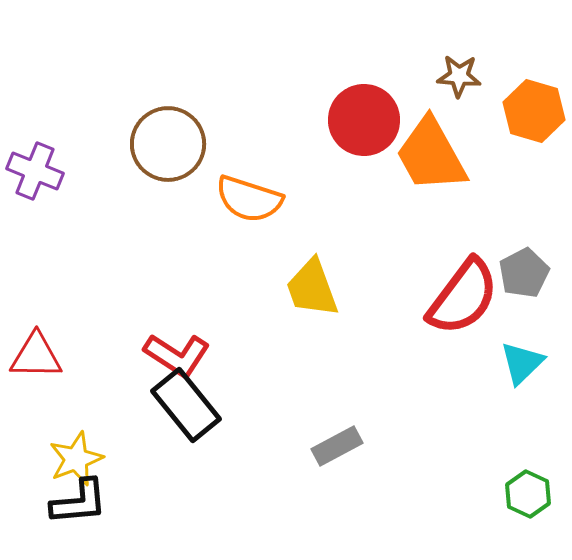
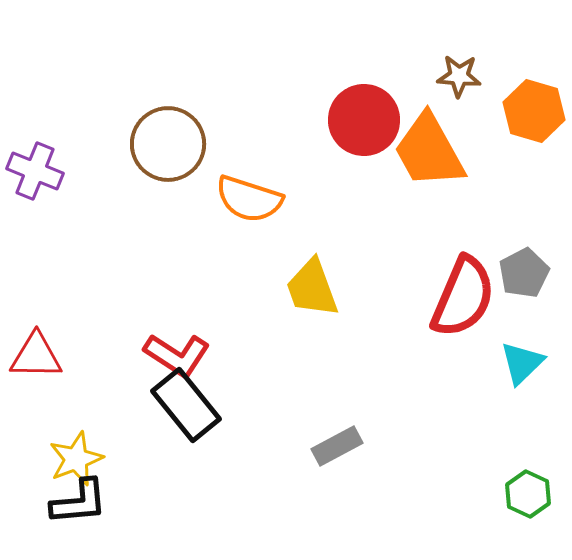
orange trapezoid: moved 2 px left, 4 px up
red semicircle: rotated 14 degrees counterclockwise
